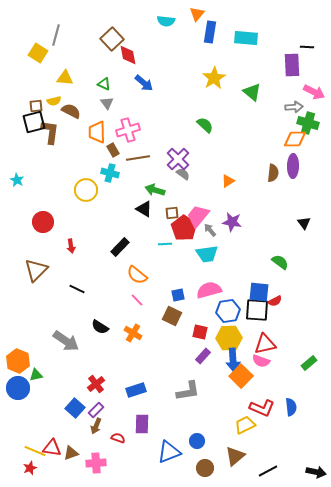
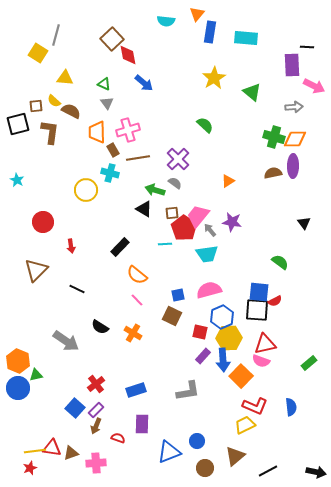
pink arrow at (314, 92): moved 6 px up
yellow semicircle at (54, 101): rotated 56 degrees clockwise
black square at (34, 122): moved 16 px left, 2 px down
green cross at (308, 123): moved 34 px left, 14 px down
brown semicircle at (273, 173): rotated 108 degrees counterclockwise
gray semicircle at (183, 174): moved 8 px left, 9 px down
blue hexagon at (228, 311): moved 6 px left, 6 px down; rotated 15 degrees counterclockwise
blue arrow at (233, 360): moved 10 px left
red L-shape at (262, 408): moved 7 px left, 2 px up
yellow line at (35, 451): rotated 30 degrees counterclockwise
